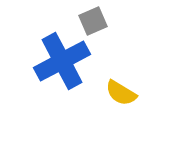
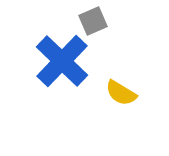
blue cross: rotated 18 degrees counterclockwise
